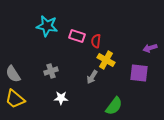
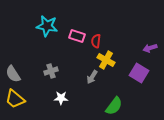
purple square: rotated 24 degrees clockwise
